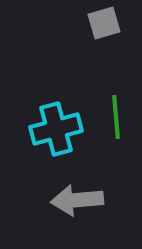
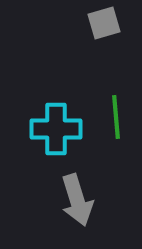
cyan cross: rotated 15 degrees clockwise
gray arrow: rotated 102 degrees counterclockwise
